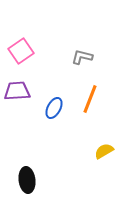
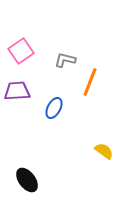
gray L-shape: moved 17 px left, 3 px down
orange line: moved 17 px up
yellow semicircle: rotated 66 degrees clockwise
black ellipse: rotated 30 degrees counterclockwise
